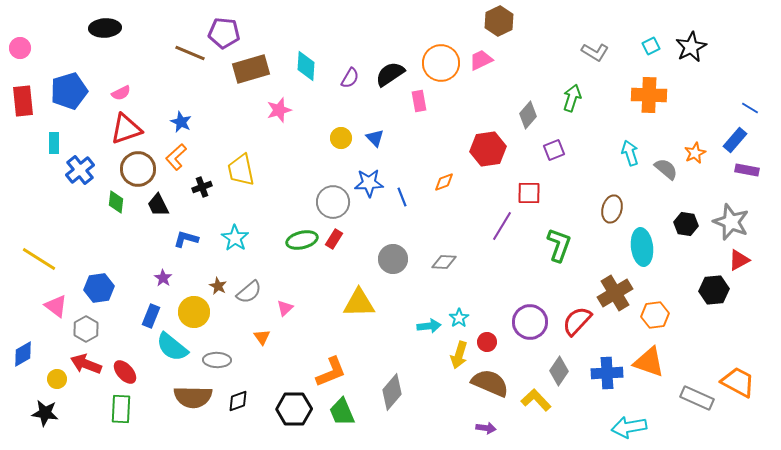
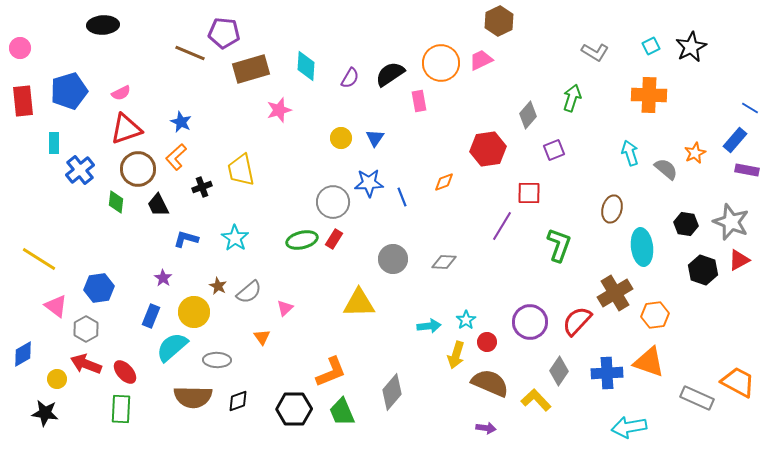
black ellipse at (105, 28): moved 2 px left, 3 px up
blue triangle at (375, 138): rotated 18 degrees clockwise
black hexagon at (714, 290): moved 11 px left, 20 px up; rotated 24 degrees clockwise
cyan star at (459, 318): moved 7 px right, 2 px down
cyan semicircle at (172, 347): rotated 100 degrees clockwise
yellow arrow at (459, 355): moved 3 px left
